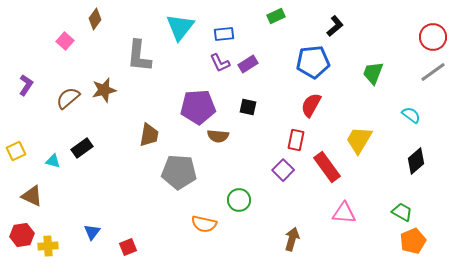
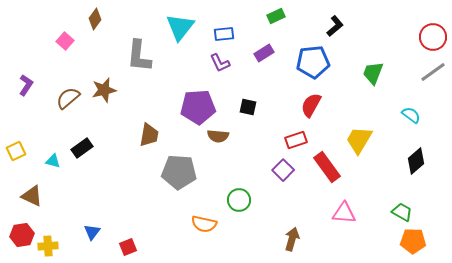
purple rectangle at (248, 64): moved 16 px right, 11 px up
red rectangle at (296, 140): rotated 60 degrees clockwise
orange pentagon at (413, 241): rotated 25 degrees clockwise
